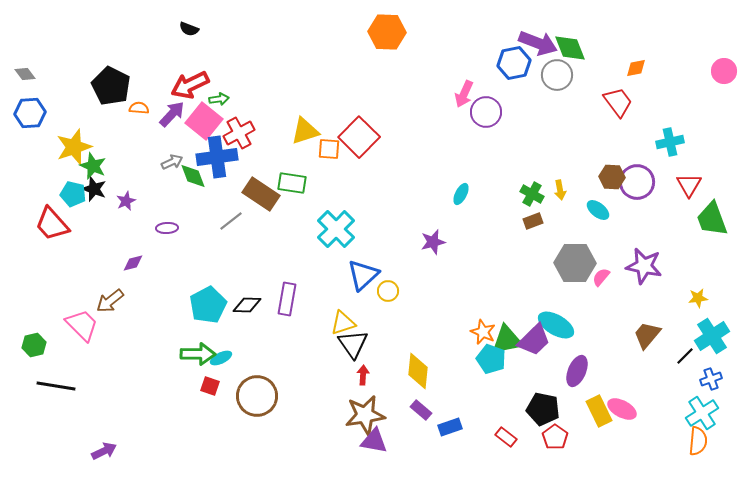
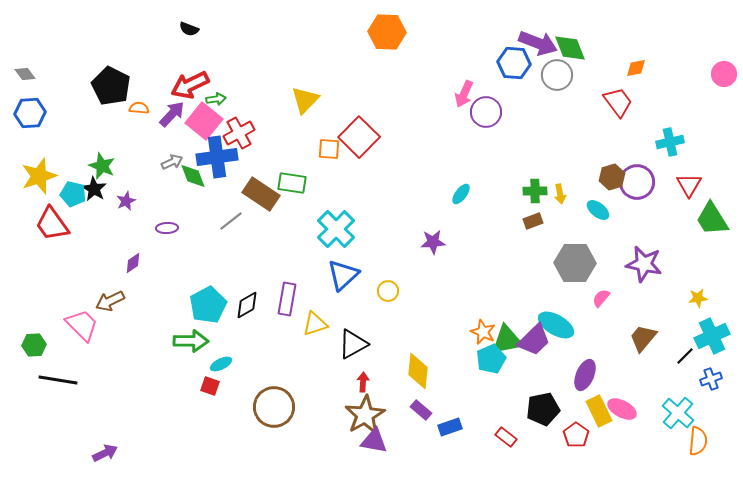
blue hexagon at (514, 63): rotated 16 degrees clockwise
pink circle at (724, 71): moved 3 px down
green arrow at (219, 99): moved 3 px left
yellow triangle at (305, 131): moved 31 px up; rotated 28 degrees counterclockwise
yellow star at (74, 147): moved 35 px left, 29 px down
green star at (93, 166): moved 9 px right
brown hexagon at (612, 177): rotated 20 degrees counterclockwise
black star at (94, 189): rotated 10 degrees clockwise
yellow arrow at (560, 190): moved 4 px down
cyan ellipse at (461, 194): rotated 10 degrees clockwise
green cross at (532, 194): moved 3 px right, 3 px up; rotated 30 degrees counterclockwise
green trapezoid at (712, 219): rotated 12 degrees counterclockwise
red trapezoid at (52, 224): rotated 6 degrees clockwise
purple star at (433, 242): rotated 10 degrees clockwise
purple diamond at (133, 263): rotated 20 degrees counterclockwise
purple star at (644, 266): moved 2 px up
blue triangle at (363, 275): moved 20 px left
pink semicircle at (601, 277): moved 21 px down
brown arrow at (110, 301): rotated 12 degrees clockwise
black diamond at (247, 305): rotated 32 degrees counterclockwise
yellow triangle at (343, 323): moved 28 px left, 1 px down
brown trapezoid at (647, 335): moved 4 px left, 3 px down
cyan cross at (712, 336): rotated 8 degrees clockwise
black triangle at (353, 344): rotated 36 degrees clockwise
green hexagon at (34, 345): rotated 10 degrees clockwise
green arrow at (198, 354): moved 7 px left, 13 px up
cyan ellipse at (221, 358): moved 6 px down
cyan pentagon at (491, 359): rotated 28 degrees clockwise
purple ellipse at (577, 371): moved 8 px right, 4 px down
red arrow at (363, 375): moved 7 px down
black line at (56, 386): moved 2 px right, 6 px up
brown circle at (257, 396): moved 17 px right, 11 px down
black pentagon at (543, 409): rotated 24 degrees counterclockwise
cyan cross at (702, 413): moved 24 px left; rotated 16 degrees counterclockwise
brown star at (365, 415): rotated 21 degrees counterclockwise
red pentagon at (555, 437): moved 21 px right, 2 px up
purple arrow at (104, 451): moved 1 px right, 2 px down
